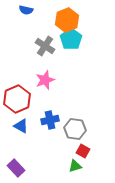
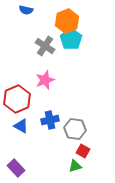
orange hexagon: moved 1 px down
